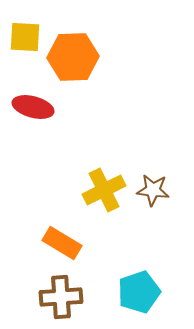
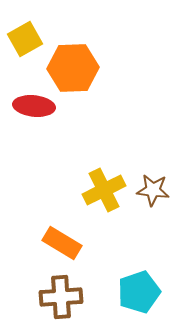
yellow square: moved 2 px down; rotated 32 degrees counterclockwise
orange hexagon: moved 11 px down
red ellipse: moved 1 px right, 1 px up; rotated 9 degrees counterclockwise
